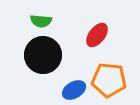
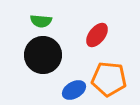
orange pentagon: moved 1 px up
